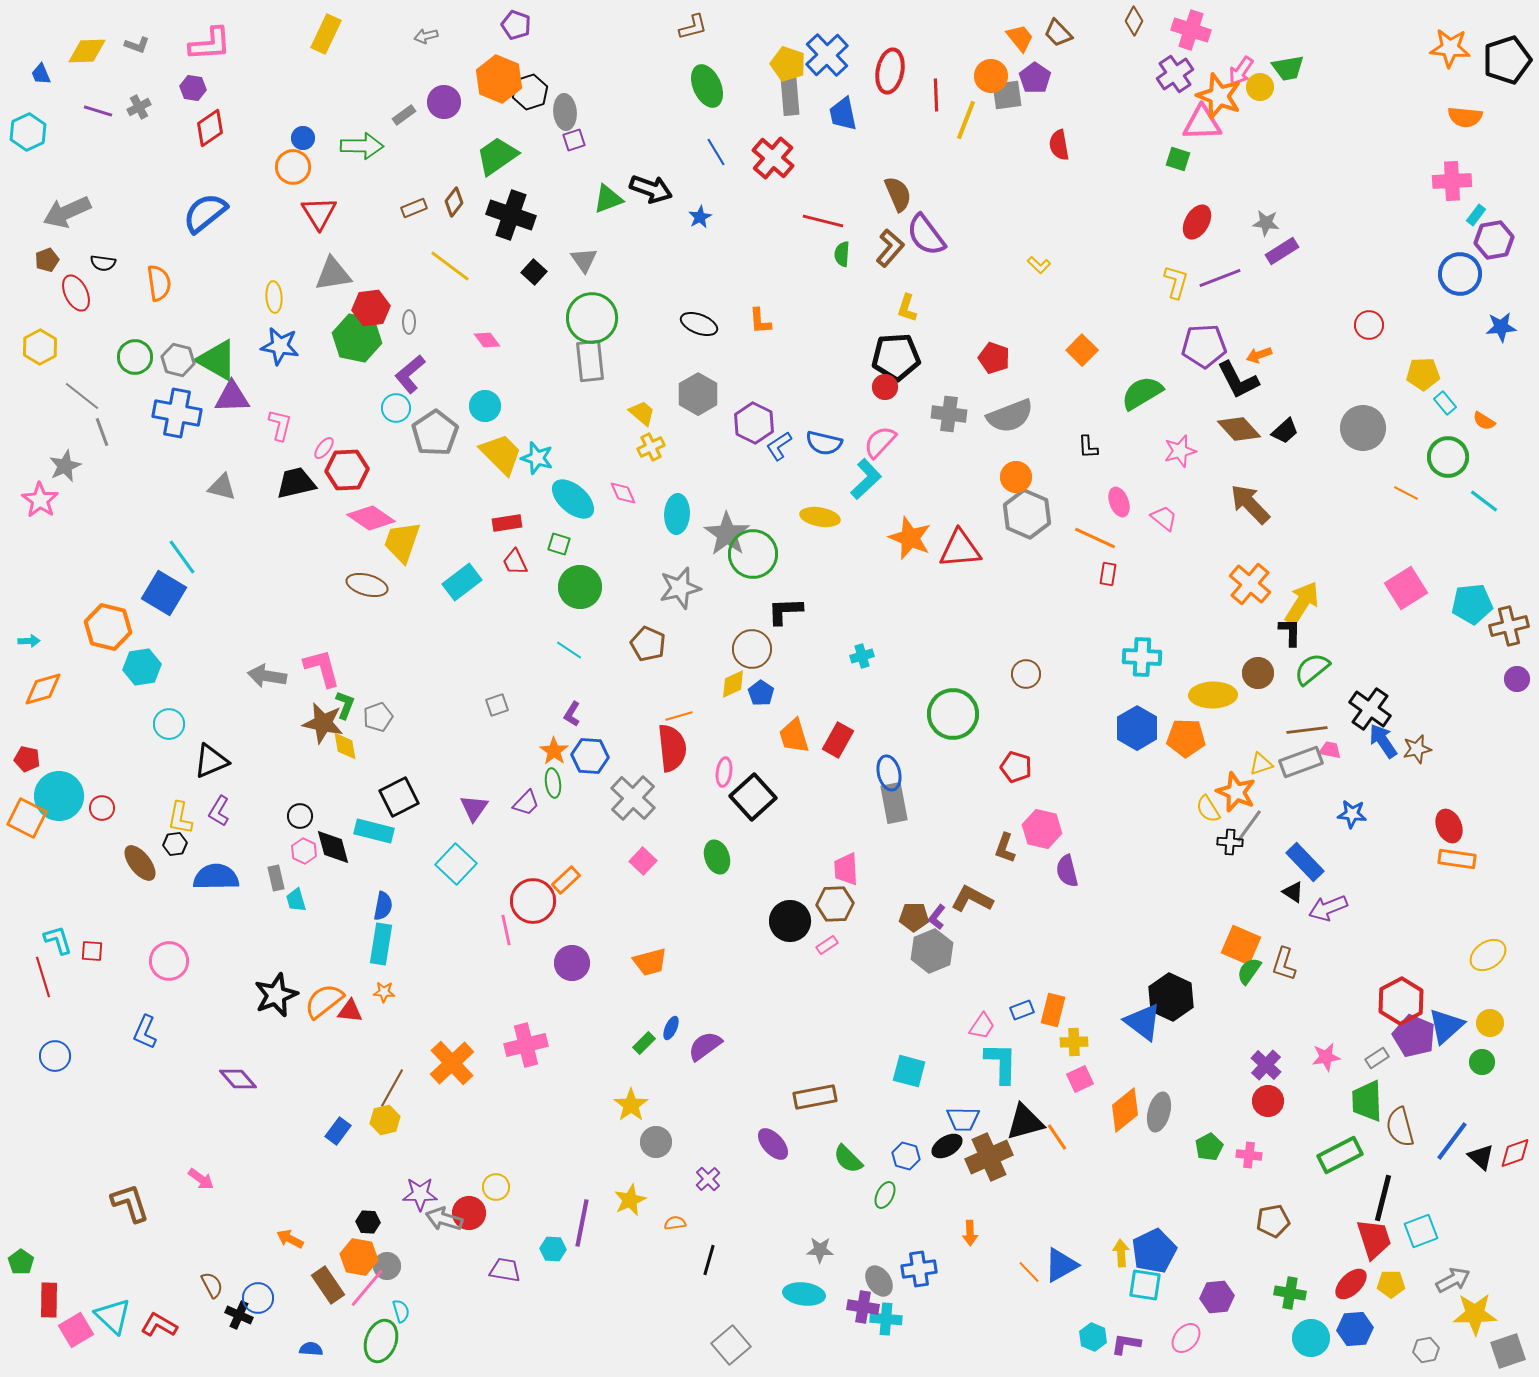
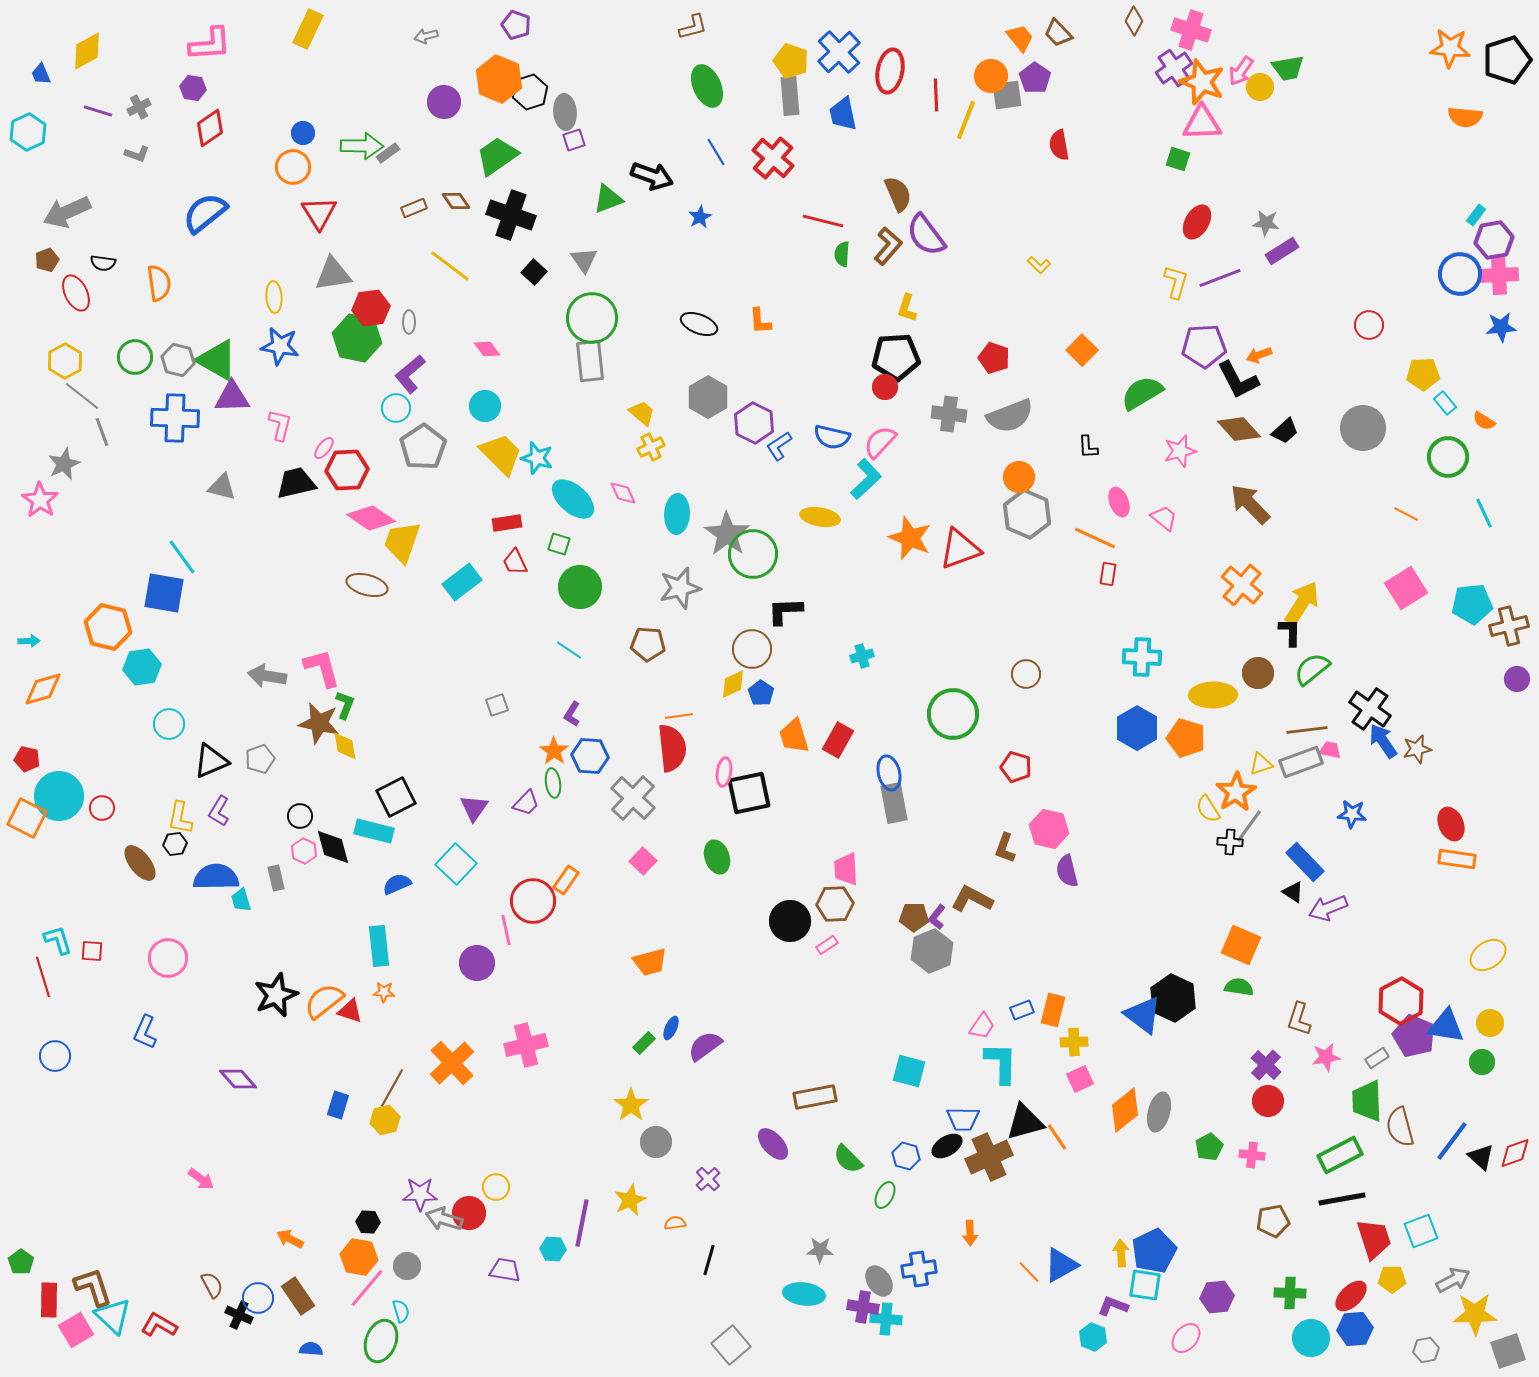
yellow rectangle at (326, 34): moved 18 px left, 5 px up
gray L-shape at (137, 45): moved 109 px down
yellow diamond at (87, 51): rotated 27 degrees counterclockwise
blue cross at (827, 55): moved 12 px right, 3 px up
yellow pentagon at (788, 64): moved 3 px right, 3 px up
purple cross at (1175, 74): moved 1 px left, 6 px up
orange star at (1219, 96): moved 17 px left, 14 px up
gray rectangle at (404, 115): moved 16 px left, 38 px down
blue circle at (303, 138): moved 5 px up
pink cross at (1452, 181): moved 47 px right, 94 px down
black arrow at (651, 189): moved 1 px right, 13 px up
brown diamond at (454, 202): moved 2 px right, 1 px up; rotated 72 degrees counterclockwise
brown L-shape at (890, 248): moved 2 px left, 2 px up
pink diamond at (487, 340): moved 9 px down
yellow hexagon at (40, 347): moved 25 px right, 14 px down
gray hexagon at (698, 394): moved 10 px right, 3 px down
blue cross at (177, 413): moved 2 px left, 5 px down; rotated 9 degrees counterclockwise
gray pentagon at (435, 433): moved 12 px left, 14 px down
blue semicircle at (824, 443): moved 8 px right, 6 px up
gray star at (65, 466): moved 1 px left, 2 px up
orange circle at (1016, 477): moved 3 px right
orange line at (1406, 493): moved 21 px down
cyan line at (1484, 501): moved 12 px down; rotated 28 degrees clockwise
red triangle at (960, 549): rotated 15 degrees counterclockwise
orange cross at (1250, 584): moved 8 px left, 1 px down
blue square at (164, 593): rotated 21 degrees counterclockwise
brown pentagon at (648, 644): rotated 20 degrees counterclockwise
orange line at (679, 716): rotated 8 degrees clockwise
gray pentagon at (378, 717): moved 118 px left, 42 px down
brown star at (323, 723): moved 4 px left
orange pentagon at (1186, 738): rotated 15 degrees clockwise
orange star at (1236, 792): rotated 18 degrees clockwise
black square at (399, 797): moved 3 px left
black square at (753, 797): moved 4 px left, 4 px up; rotated 30 degrees clockwise
red ellipse at (1449, 826): moved 2 px right, 2 px up
pink hexagon at (1042, 829): moved 7 px right
orange rectangle at (566, 880): rotated 12 degrees counterclockwise
cyan trapezoid at (296, 900): moved 55 px left
blue semicircle at (383, 906): moved 14 px right, 22 px up; rotated 124 degrees counterclockwise
cyan rectangle at (381, 944): moved 2 px left, 2 px down; rotated 15 degrees counterclockwise
pink circle at (169, 961): moved 1 px left, 3 px up
purple circle at (572, 963): moved 95 px left
brown L-shape at (1284, 964): moved 15 px right, 55 px down
green semicircle at (1249, 971): moved 10 px left, 16 px down; rotated 64 degrees clockwise
black hexagon at (1171, 997): moved 2 px right, 1 px down
red triangle at (350, 1011): rotated 12 degrees clockwise
blue triangle at (1143, 1022): moved 7 px up
blue triangle at (1446, 1026): rotated 51 degrees clockwise
blue rectangle at (338, 1131): moved 26 px up; rotated 20 degrees counterclockwise
pink cross at (1249, 1155): moved 3 px right
black line at (1383, 1198): moved 41 px left, 1 px down; rotated 66 degrees clockwise
brown L-shape at (130, 1203): moved 37 px left, 84 px down
gray circle at (387, 1266): moved 20 px right
red ellipse at (1351, 1284): moved 12 px down
yellow pentagon at (1391, 1284): moved 1 px right, 5 px up
brown rectangle at (328, 1285): moved 30 px left, 11 px down
green cross at (1290, 1293): rotated 8 degrees counterclockwise
purple L-shape at (1126, 1344): moved 13 px left, 38 px up; rotated 12 degrees clockwise
